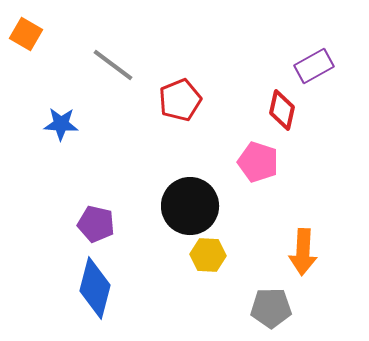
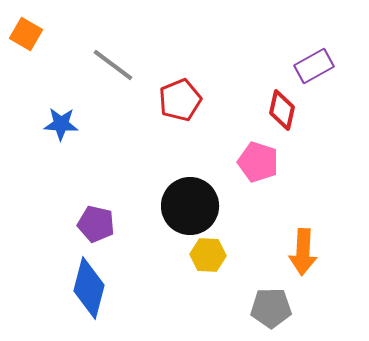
blue diamond: moved 6 px left
